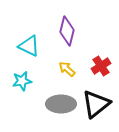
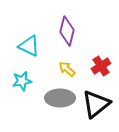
gray ellipse: moved 1 px left, 6 px up
